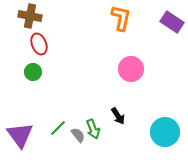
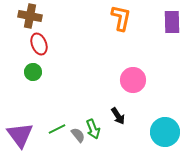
purple rectangle: rotated 55 degrees clockwise
pink circle: moved 2 px right, 11 px down
green line: moved 1 px left, 1 px down; rotated 18 degrees clockwise
